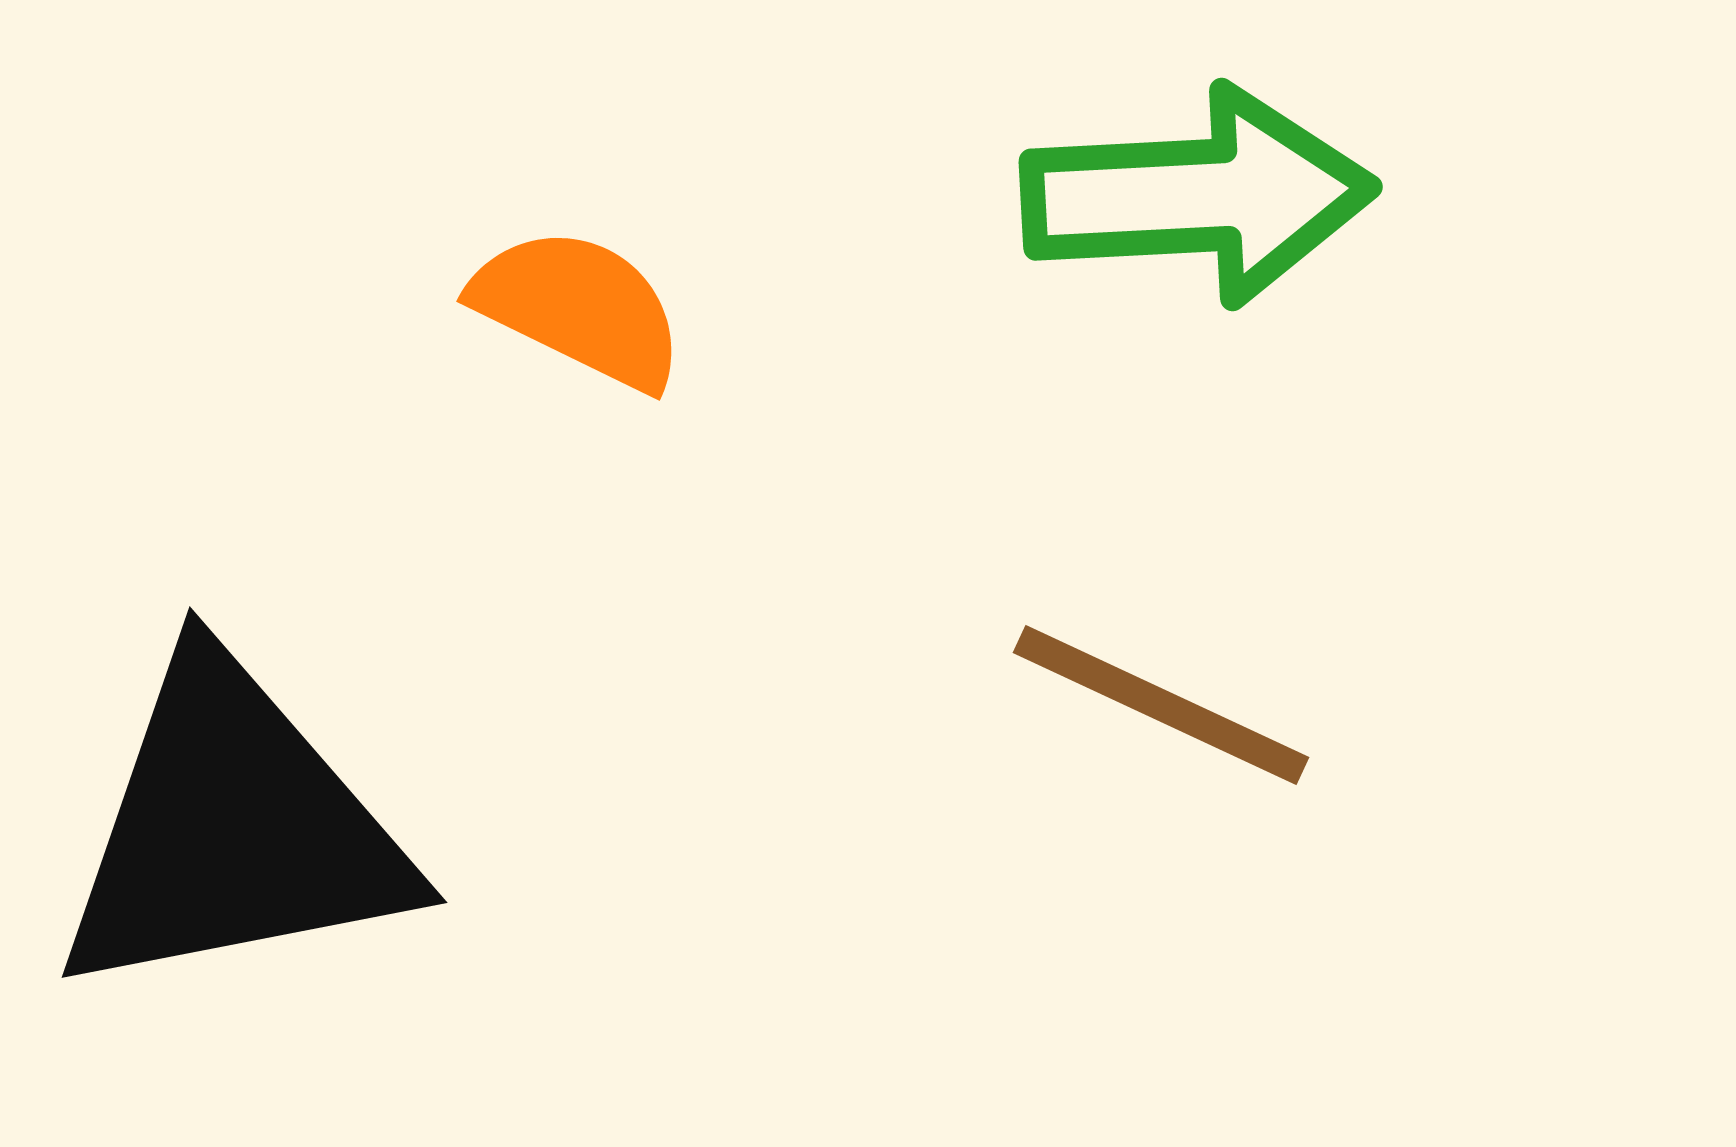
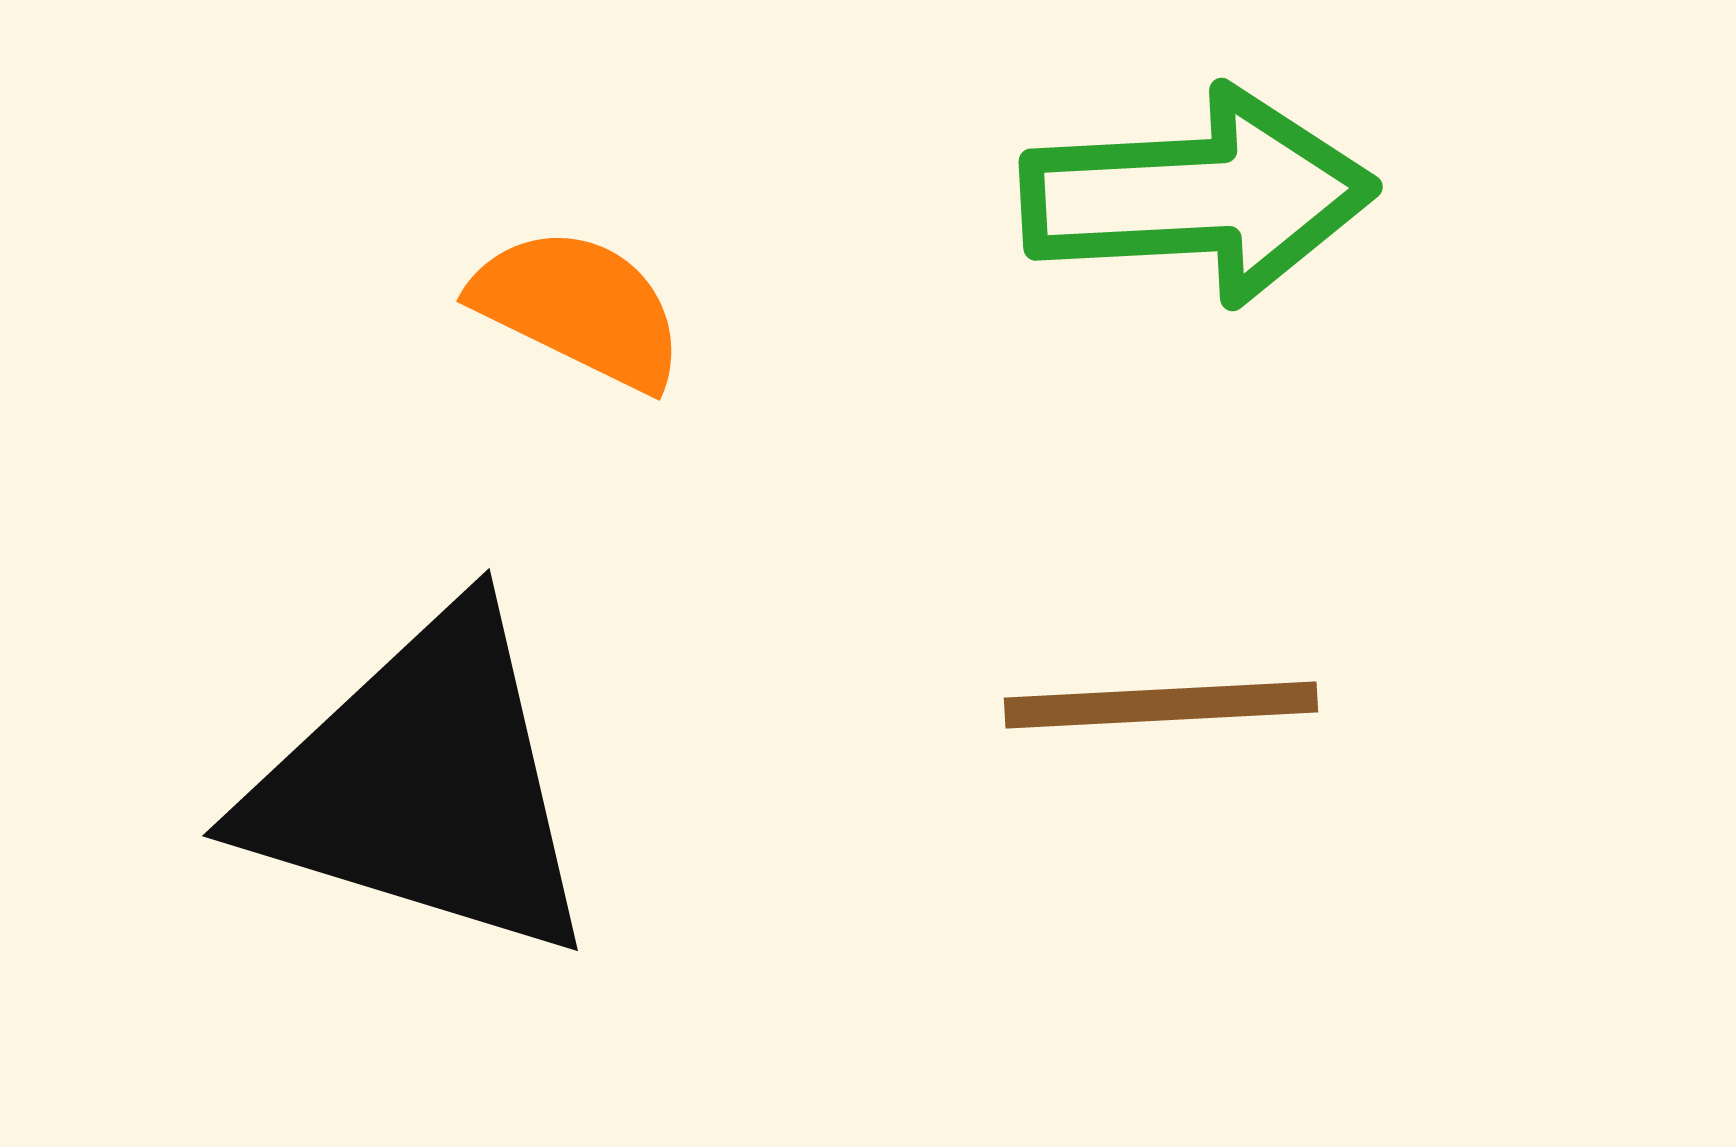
brown line: rotated 28 degrees counterclockwise
black triangle: moved 190 px right, 44 px up; rotated 28 degrees clockwise
